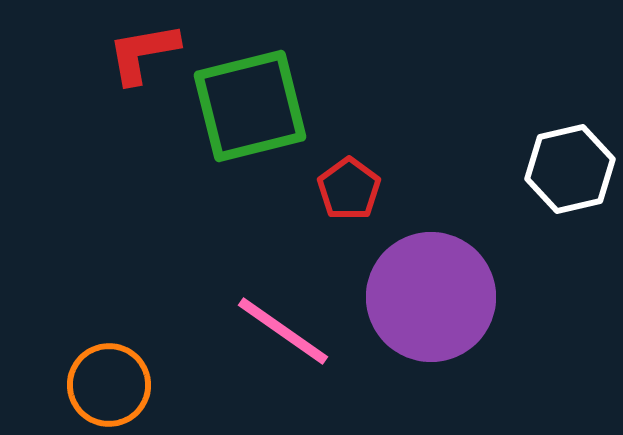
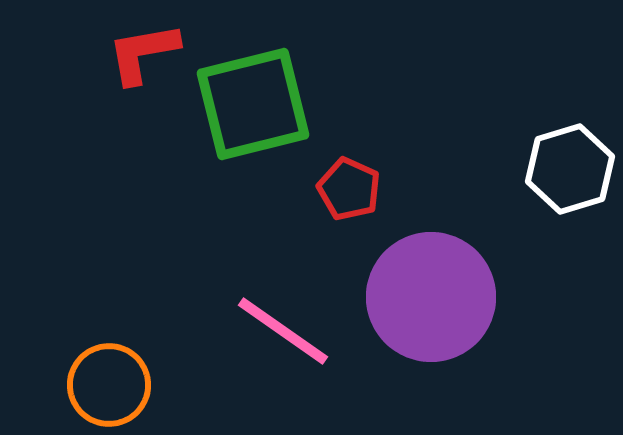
green square: moved 3 px right, 2 px up
white hexagon: rotated 4 degrees counterclockwise
red pentagon: rotated 12 degrees counterclockwise
